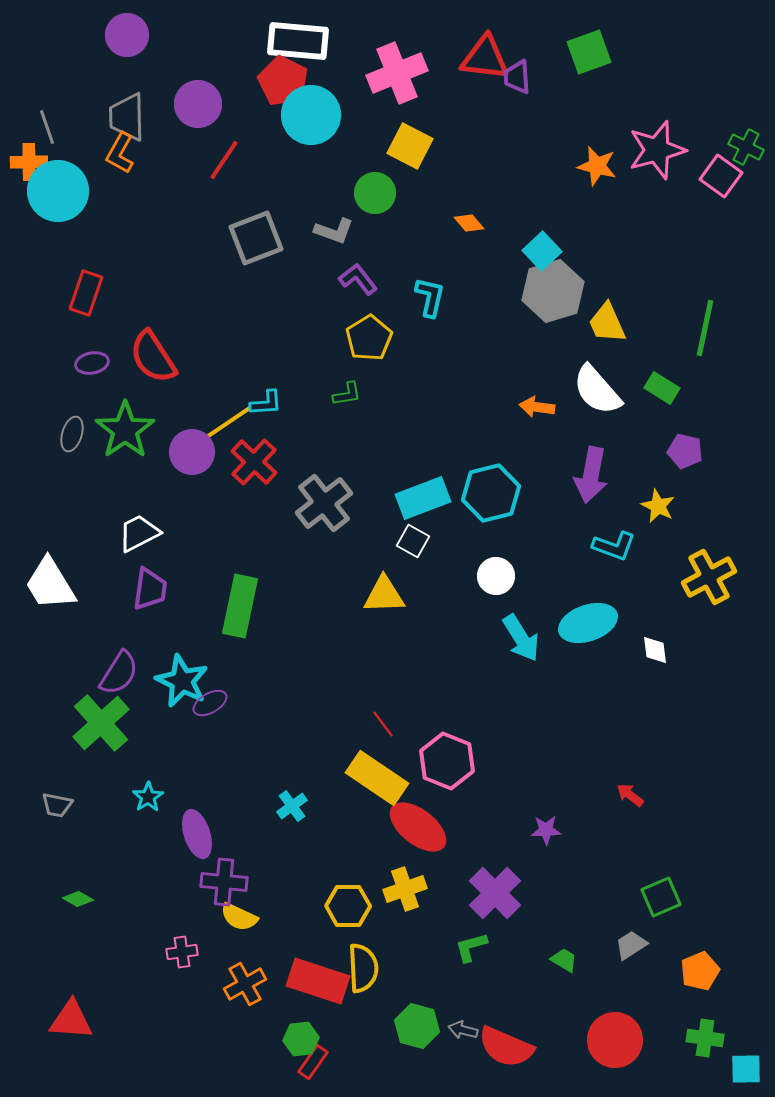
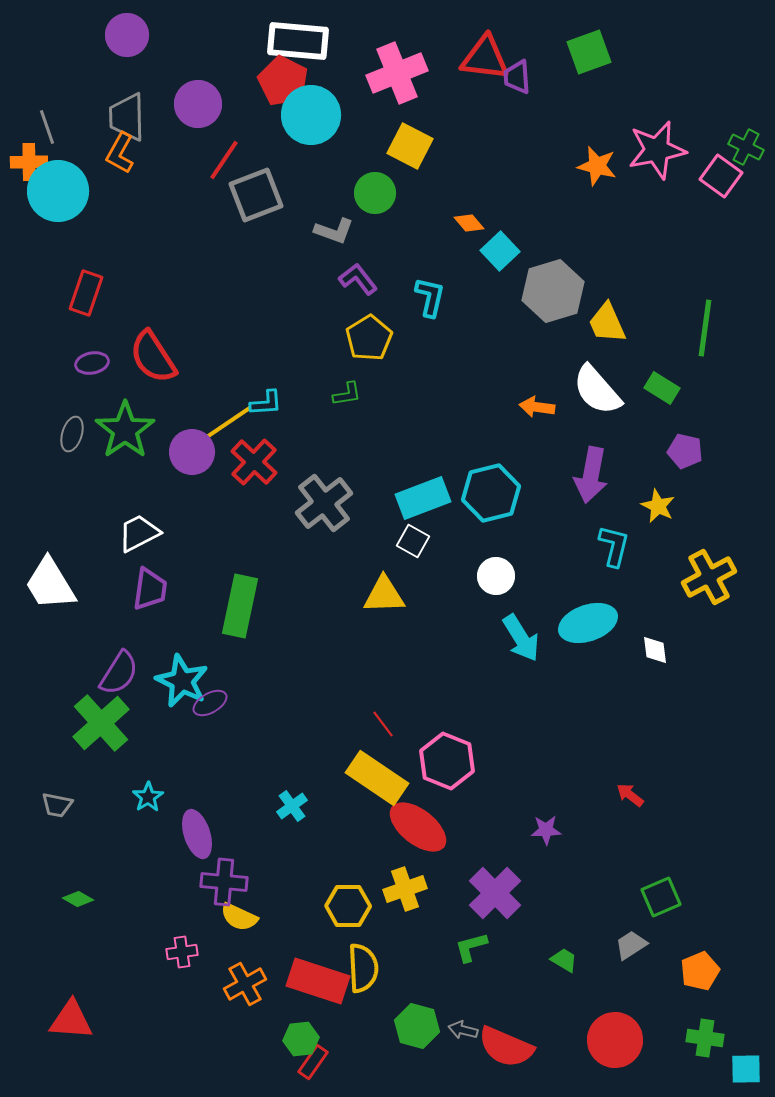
pink star at (657, 150): rotated 4 degrees clockwise
gray square at (256, 238): moved 43 px up
cyan square at (542, 251): moved 42 px left
green line at (705, 328): rotated 4 degrees counterclockwise
cyan L-shape at (614, 546): rotated 96 degrees counterclockwise
